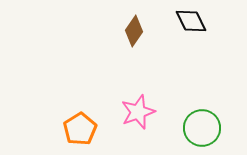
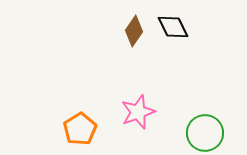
black diamond: moved 18 px left, 6 px down
green circle: moved 3 px right, 5 px down
